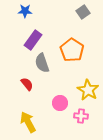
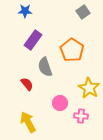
gray semicircle: moved 3 px right, 4 px down
yellow star: moved 1 px right, 2 px up
